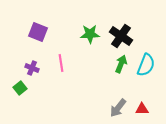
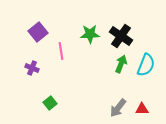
purple square: rotated 30 degrees clockwise
pink line: moved 12 px up
green square: moved 30 px right, 15 px down
